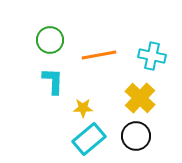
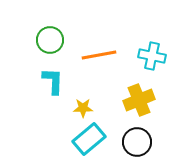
yellow cross: moved 1 px left, 2 px down; rotated 24 degrees clockwise
black circle: moved 1 px right, 6 px down
